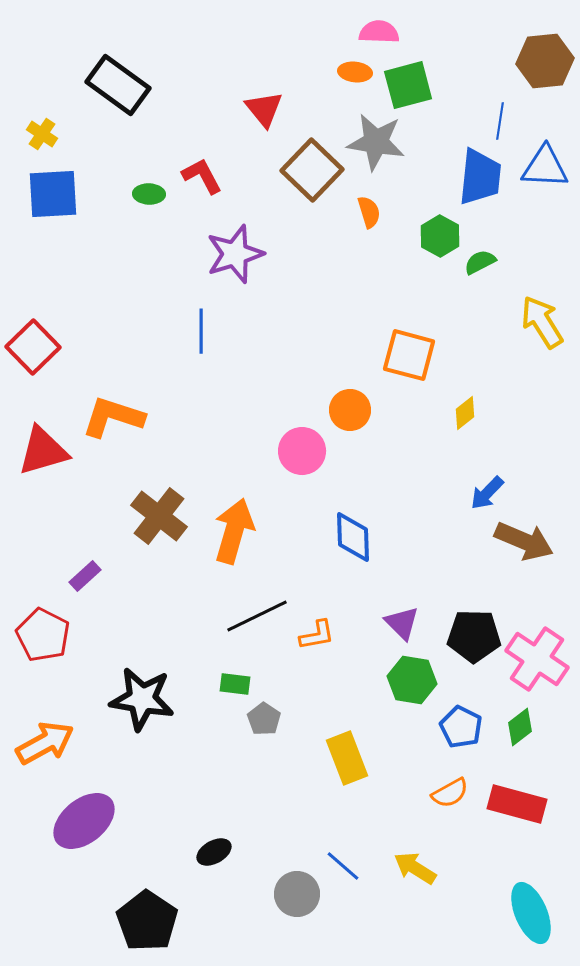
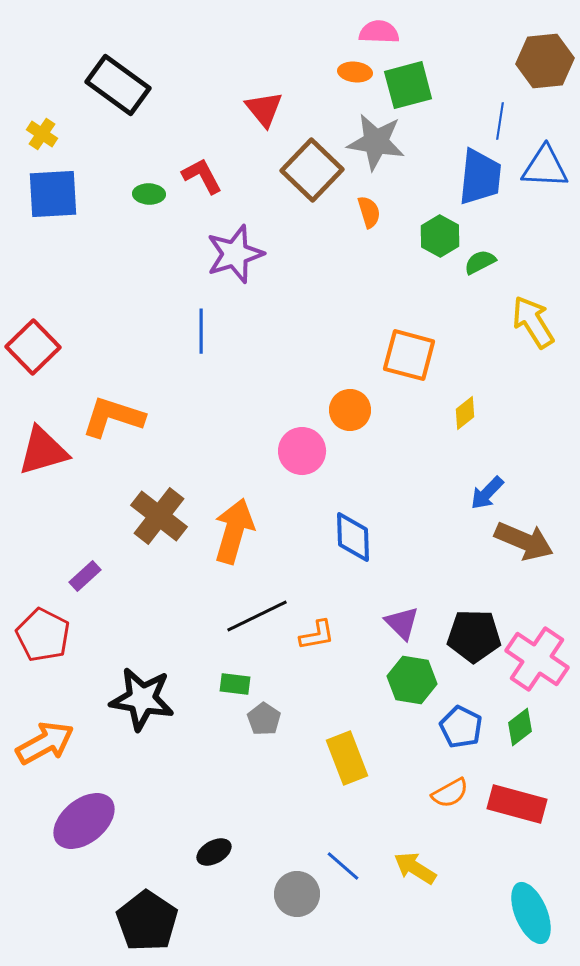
yellow arrow at (542, 322): moved 9 px left
